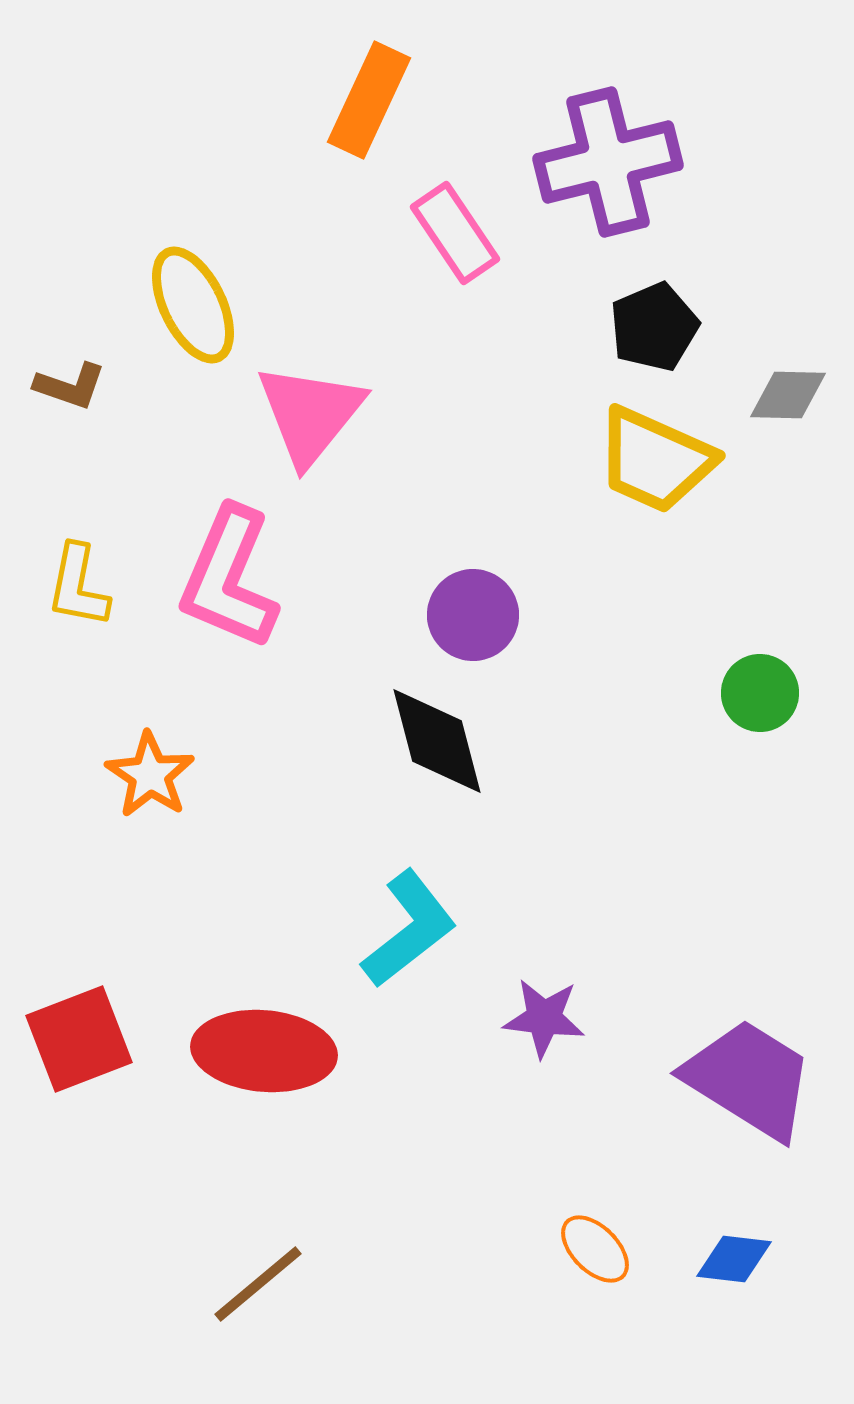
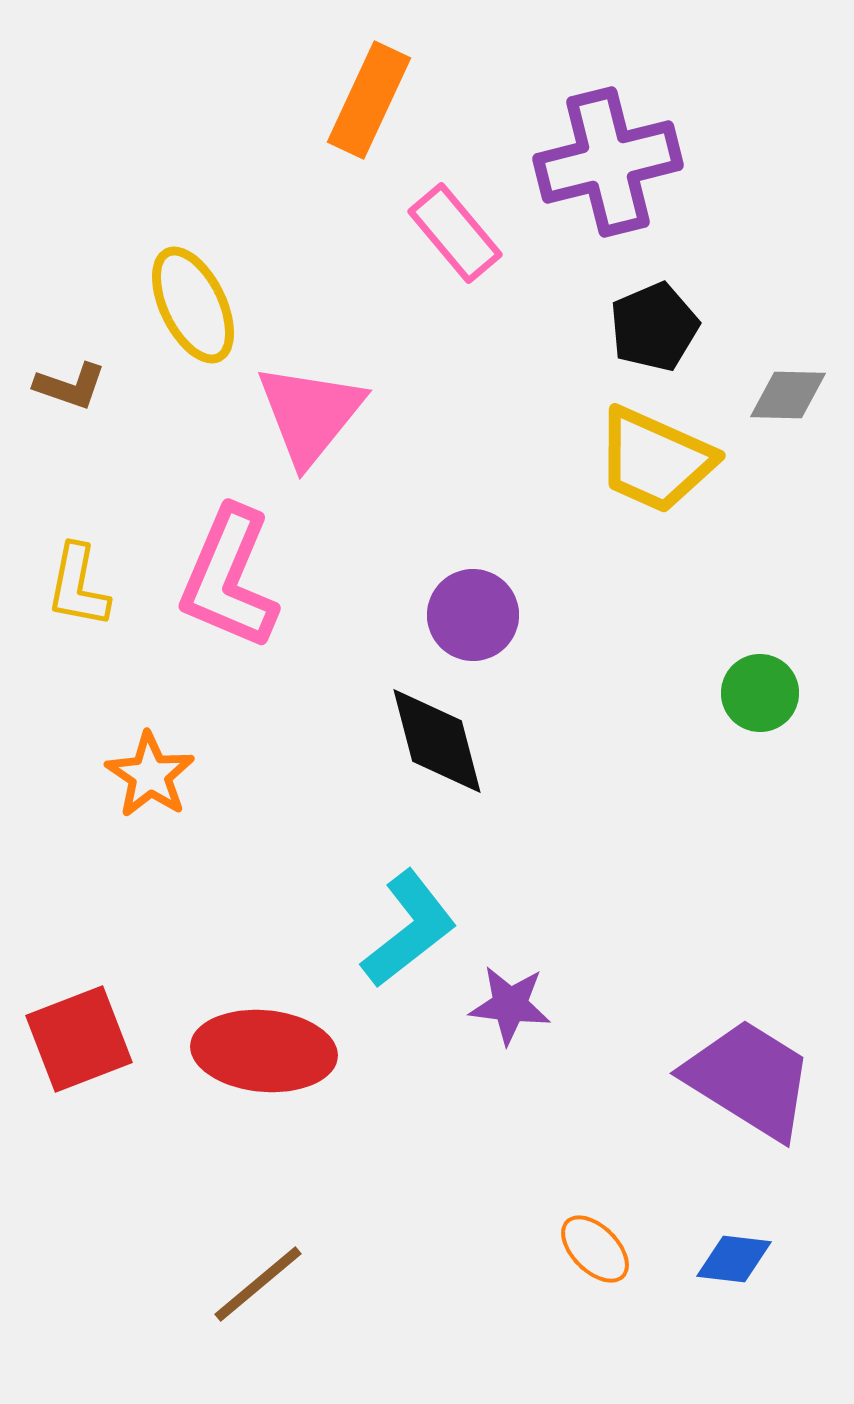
pink rectangle: rotated 6 degrees counterclockwise
purple star: moved 34 px left, 13 px up
